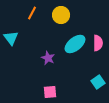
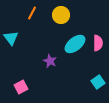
purple star: moved 2 px right, 3 px down
pink square: moved 29 px left, 5 px up; rotated 24 degrees counterclockwise
